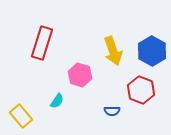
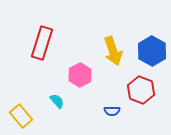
pink hexagon: rotated 15 degrees clockwise
cyan semicircle: rotated 77 degrees counterclockwise
